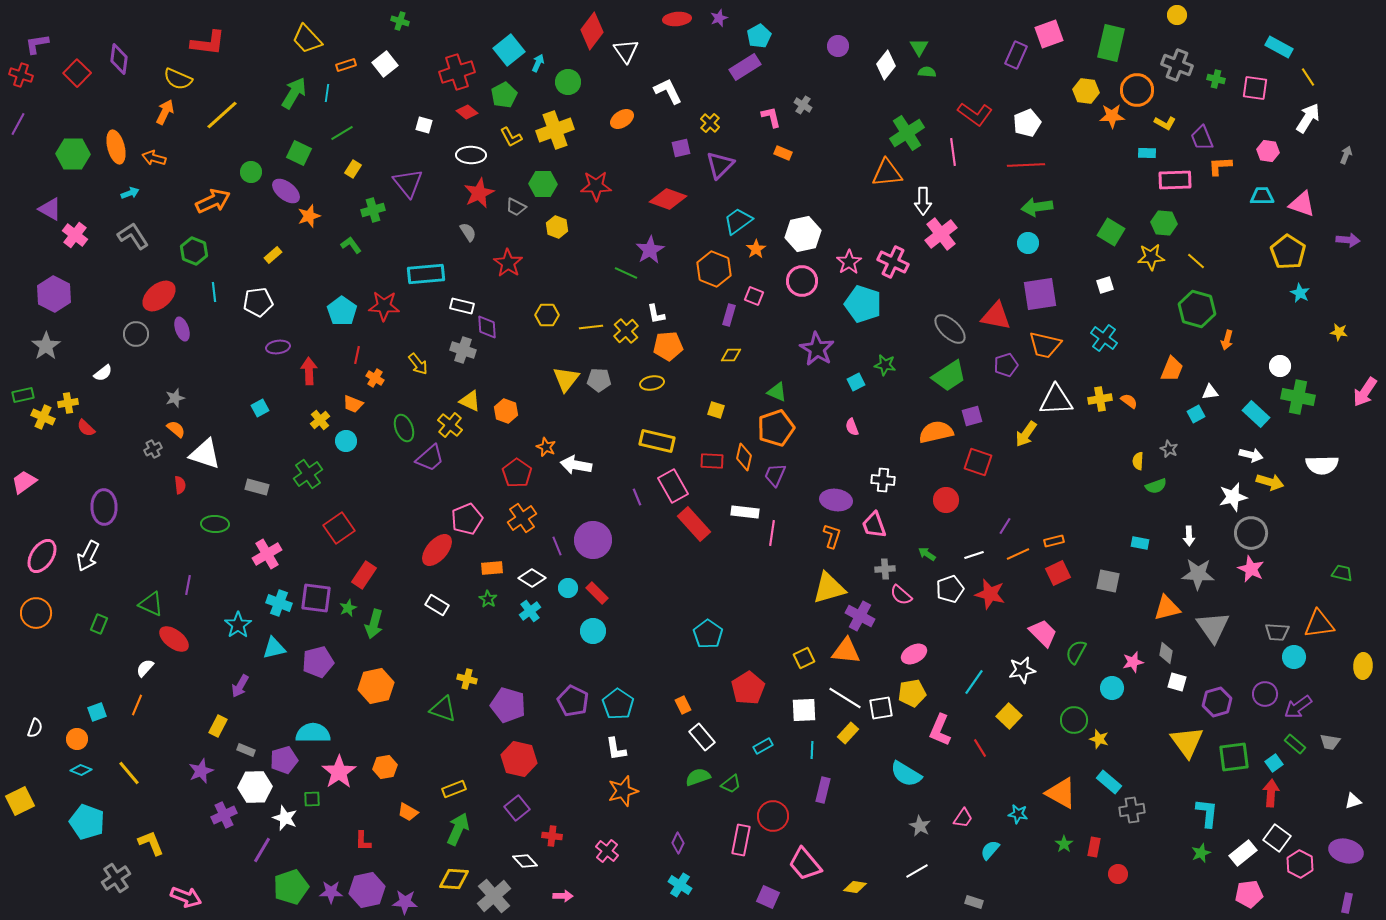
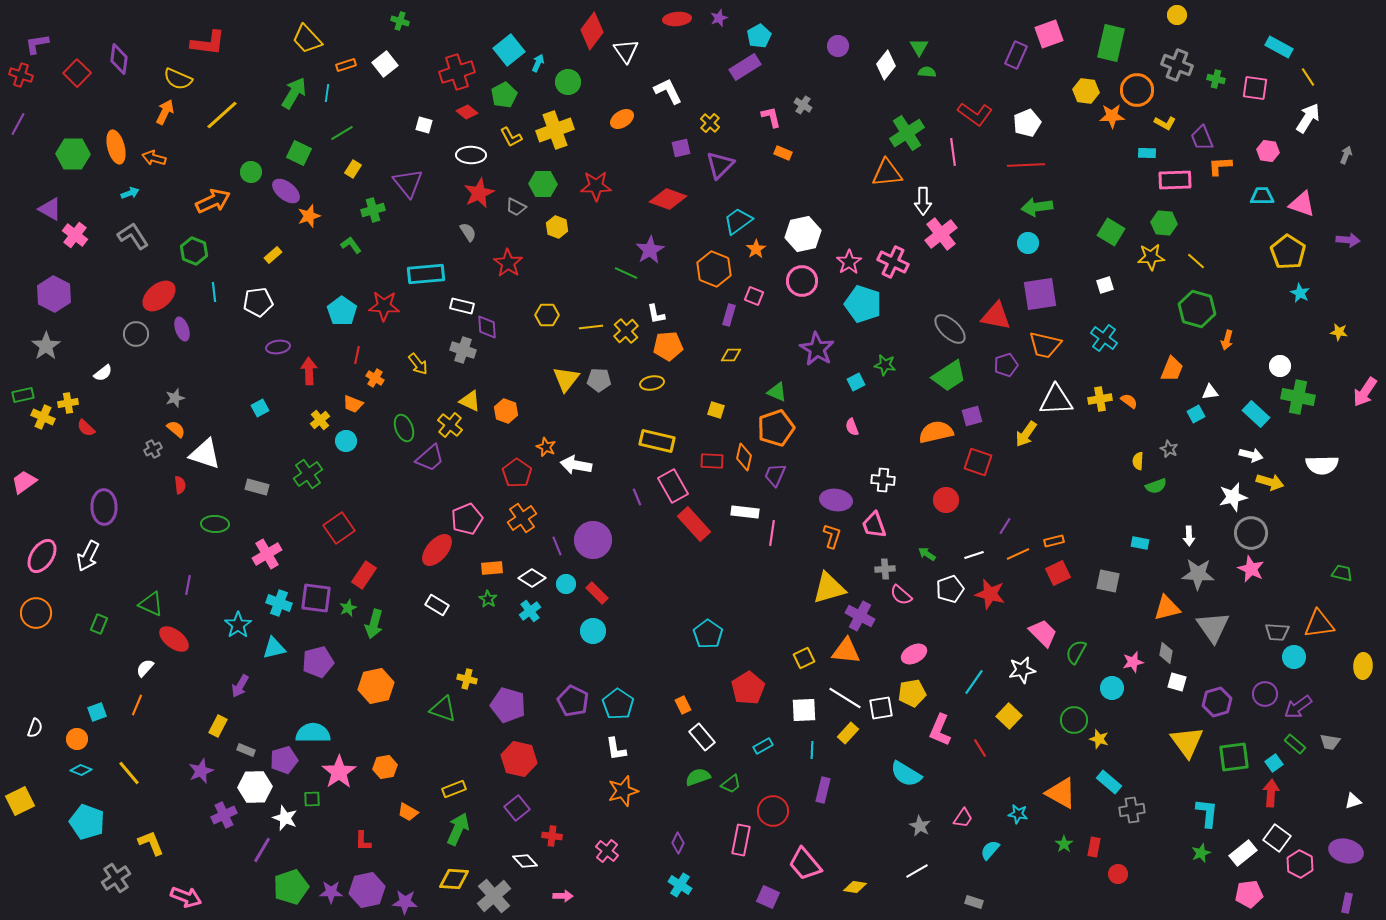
cyan circle at (568, 588): moved 2 px left, 4 px up
red circle at (773, 816): moved 5 px up
